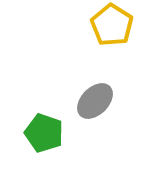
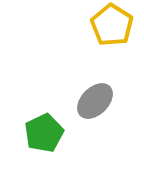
green pentagon: rotated 27 degrees clockwise
